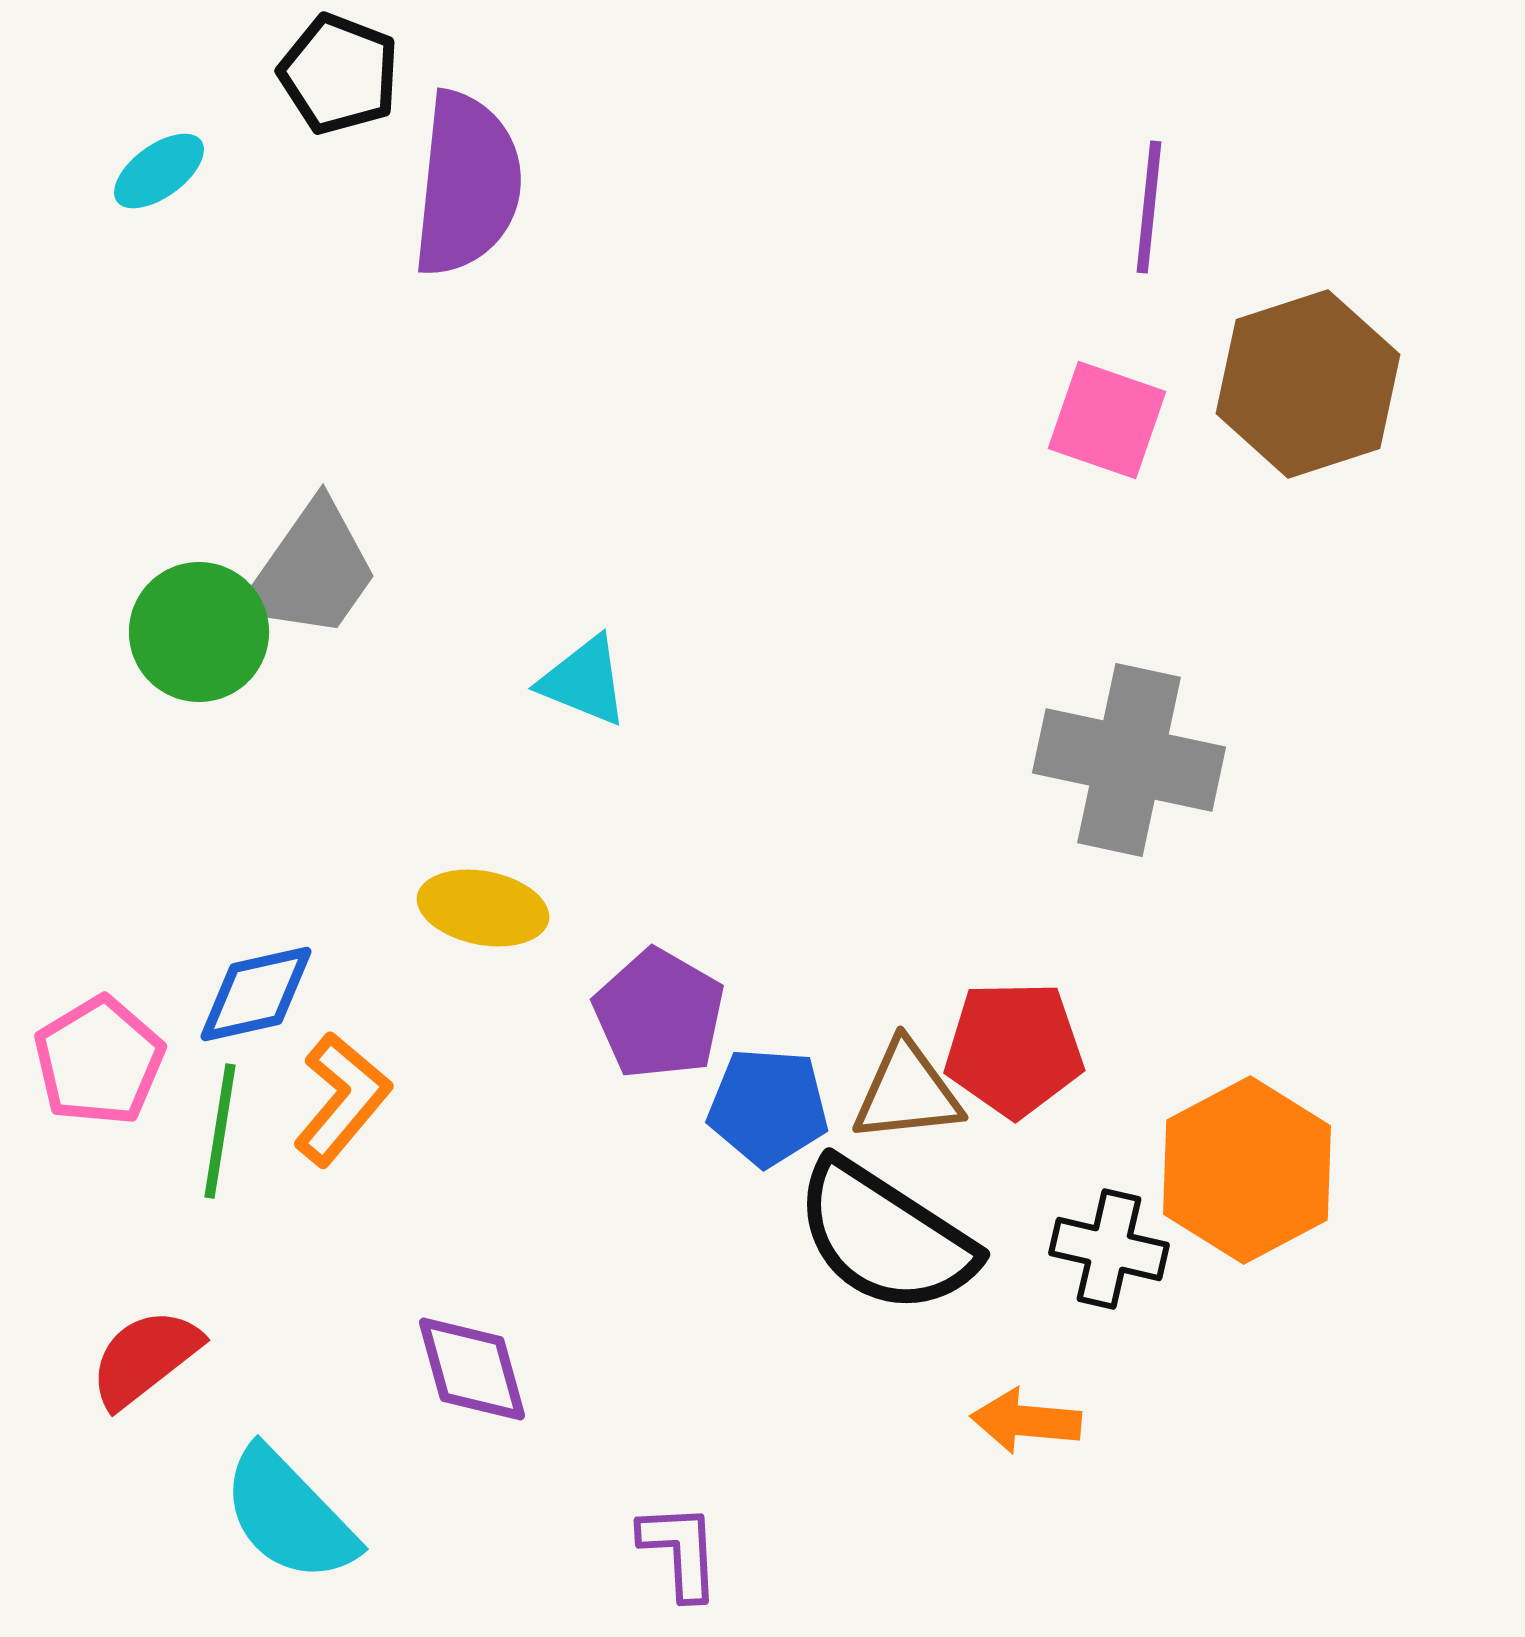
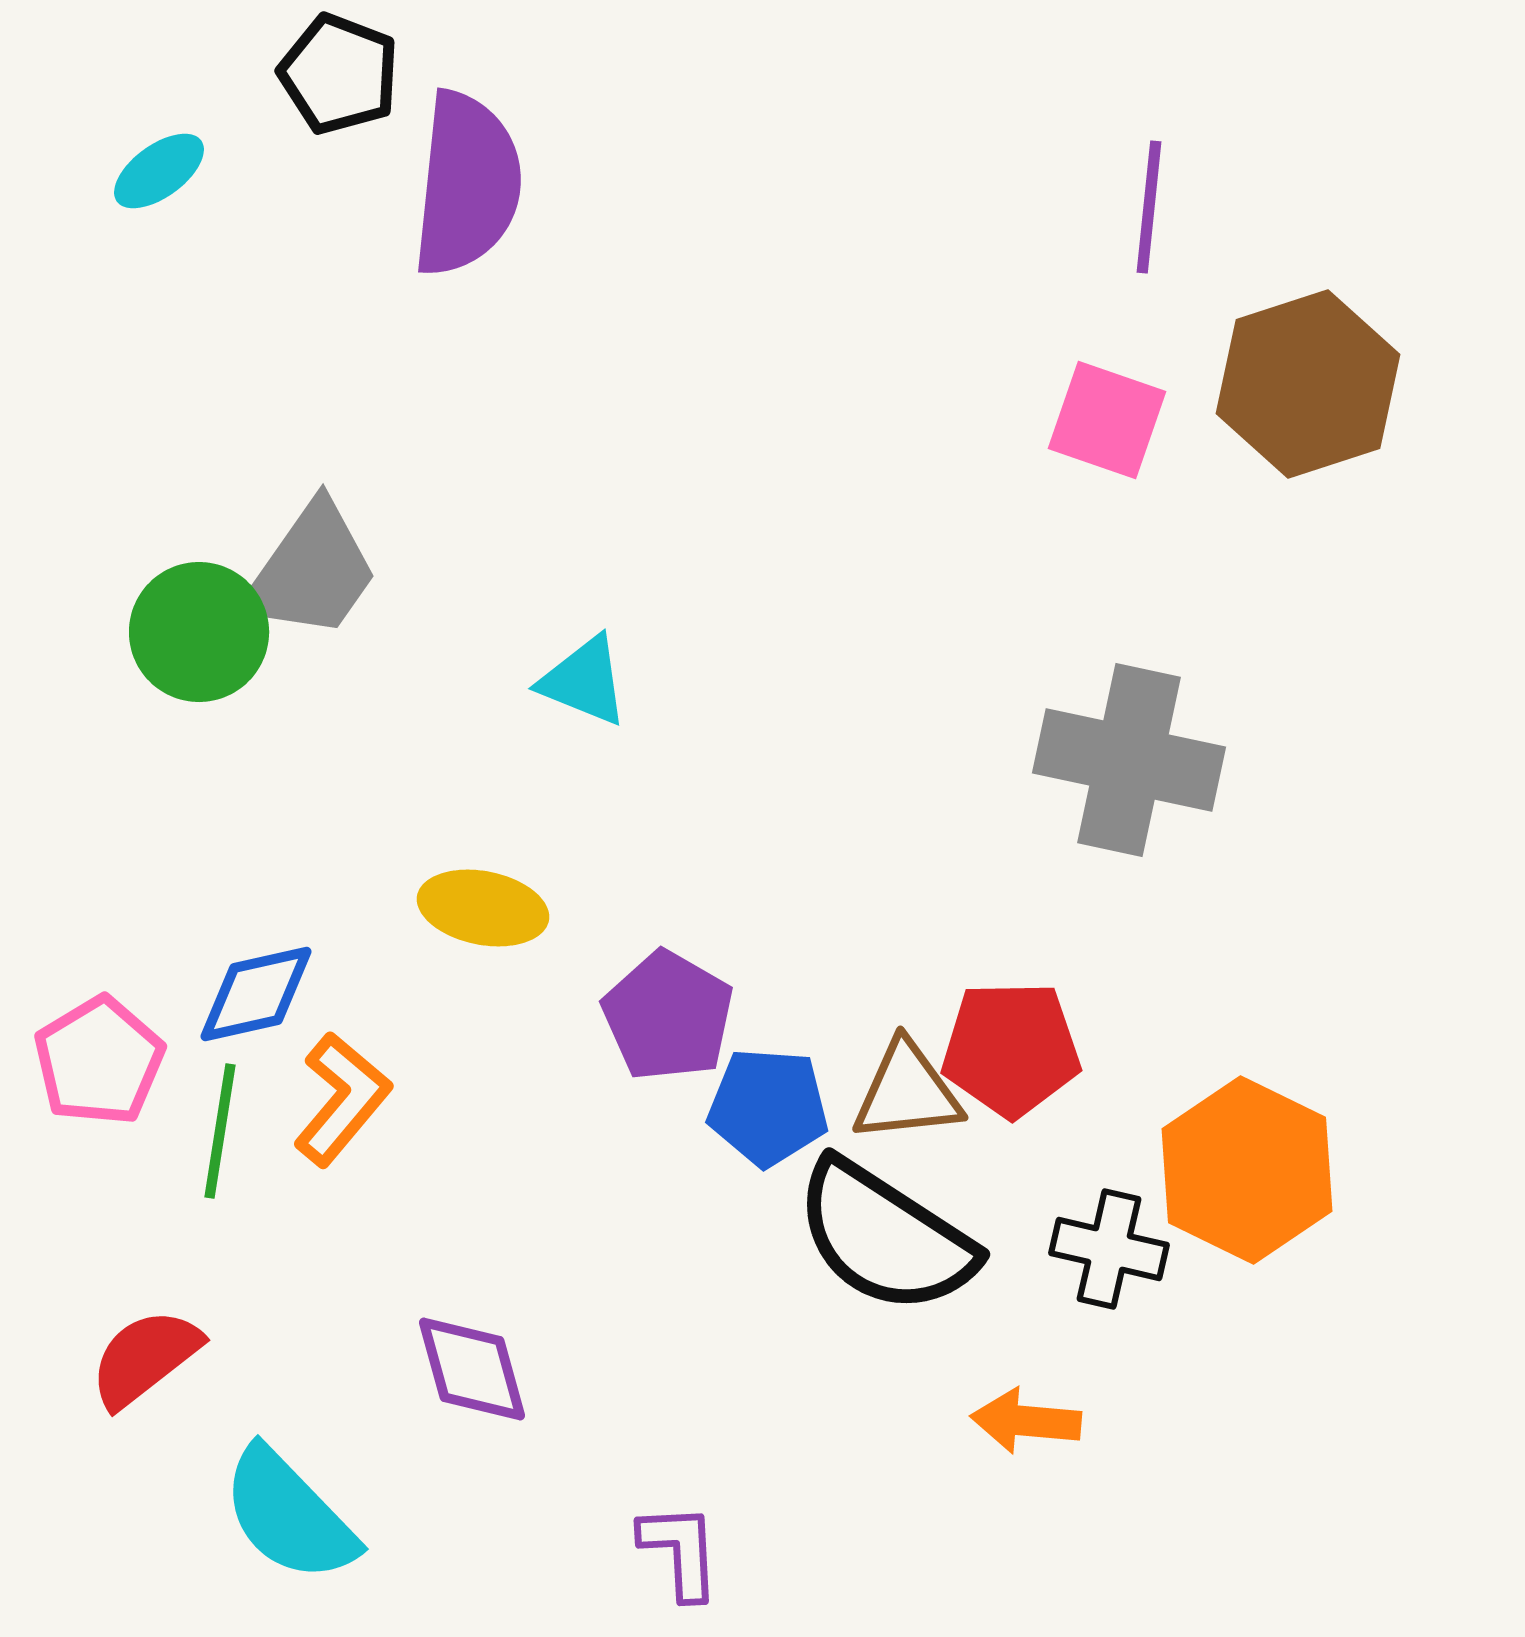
purple pentagon: moved 9 px right, 2 px down
red pentagon: moved 3 px left
orange hexagon: rotated 6 degrees counterclockwise
